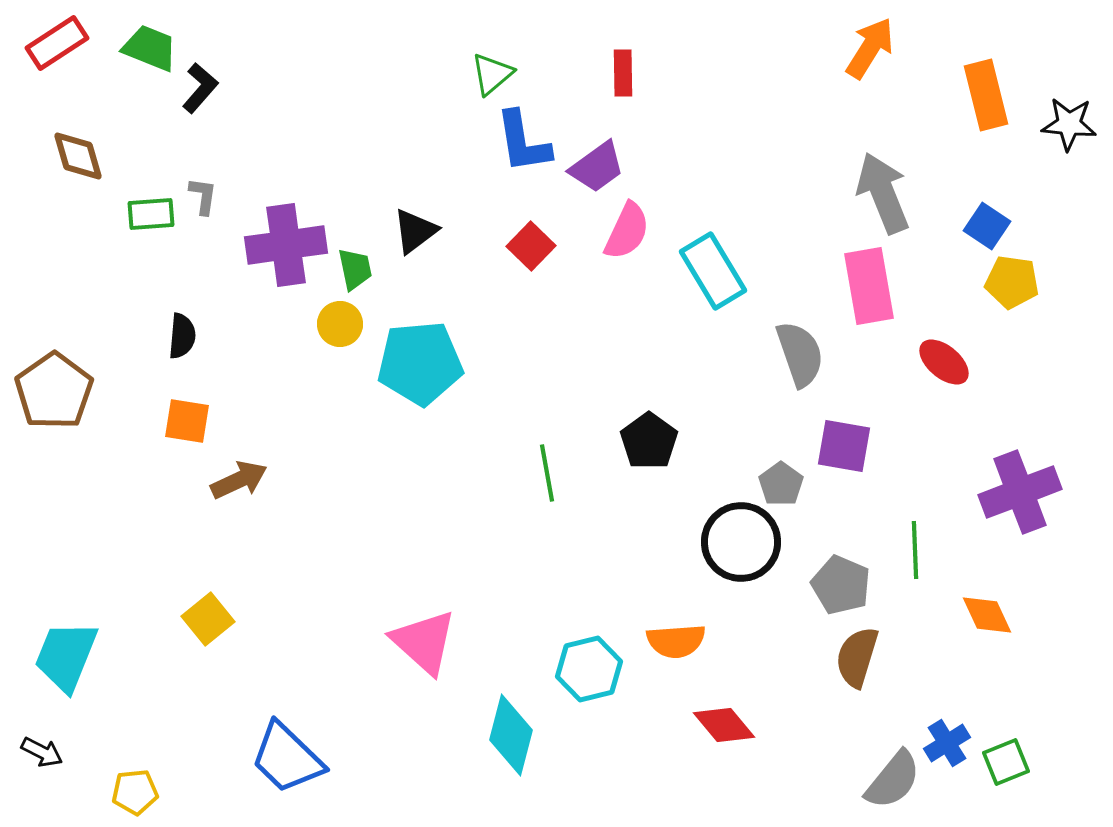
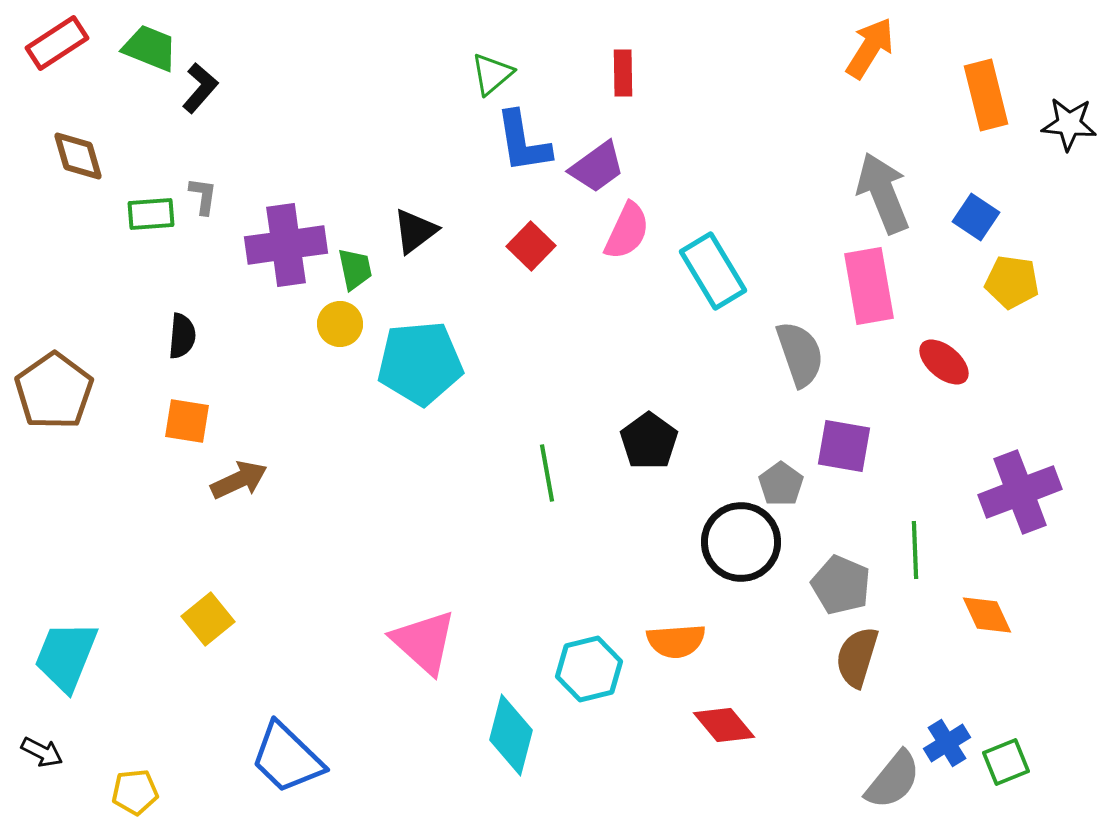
blue square at (987, 226): moved 11 px left, 9 px up
